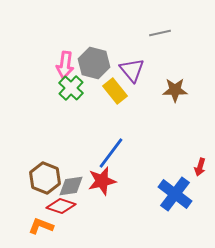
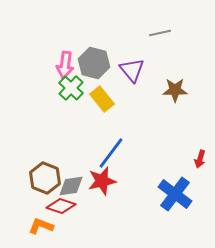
yellow rectangle: moved 13 px left, 8 px down
red arrow: moved 8 px up
